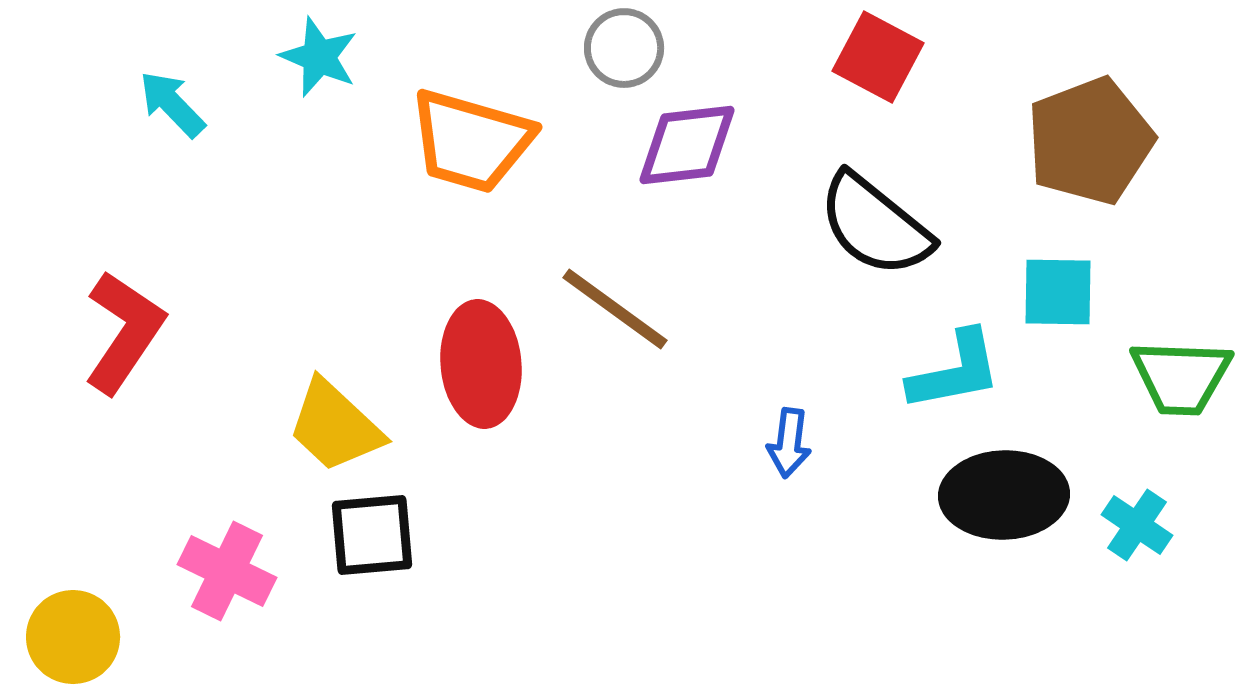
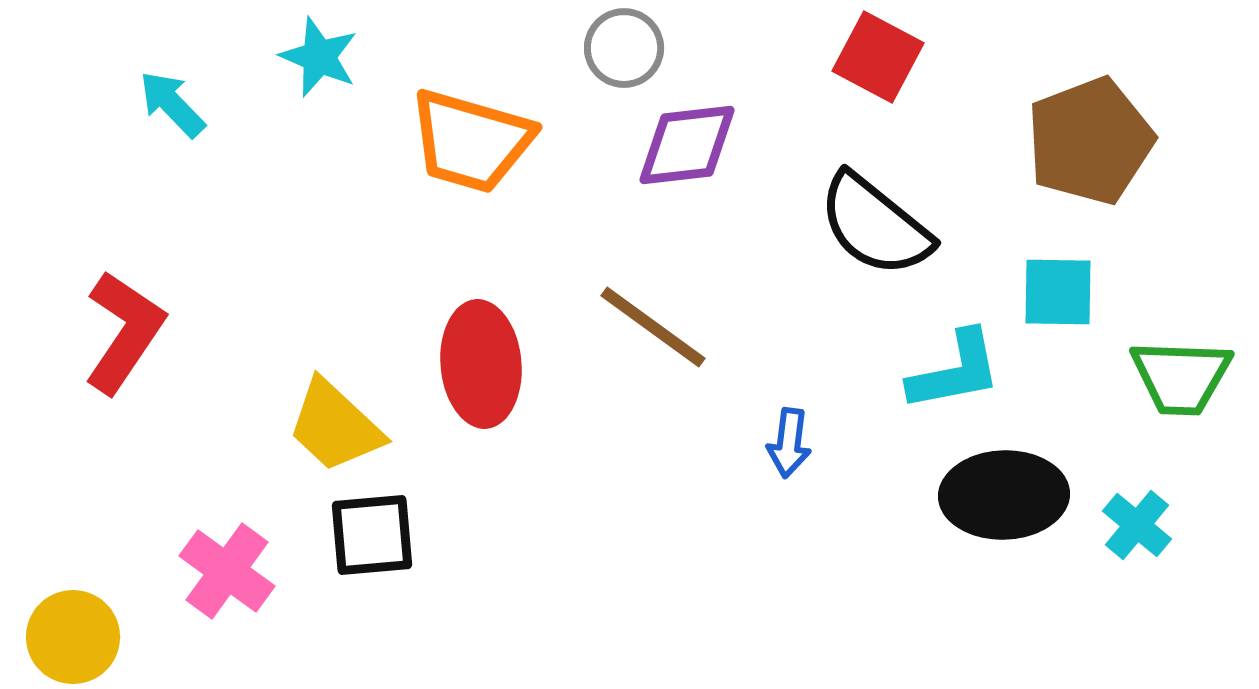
brown line: moved 38 px right, 18 px down
cyan cross: rotated 6 degrees clockwise
pink cross: rotated 10 degrees clockwise
